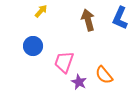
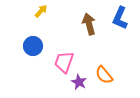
brown arrow: moved 1 px right, 4 px down
